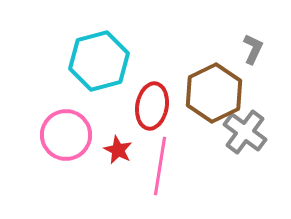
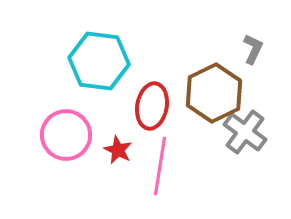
cyan hexagon: rotated 22 degrees clockwise
